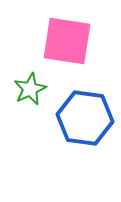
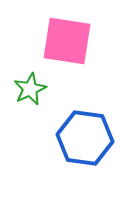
blue hexagon: moved 20 px down
